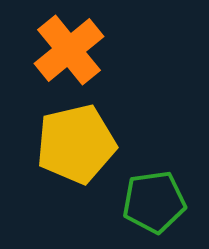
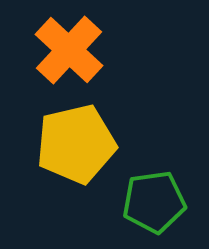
orange cross: rotated 8 degrees counterclockwise
